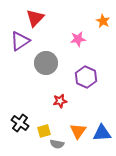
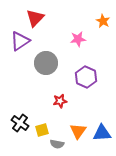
yellow square: moved 2 px left, 1 px up
